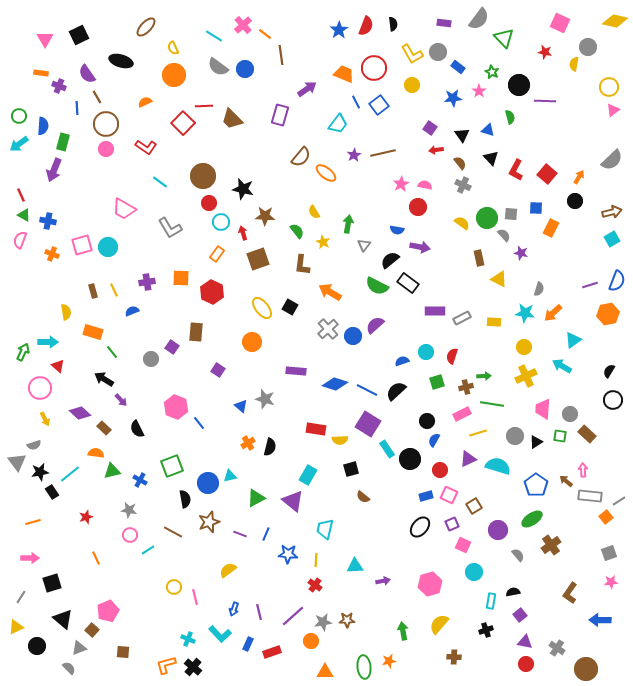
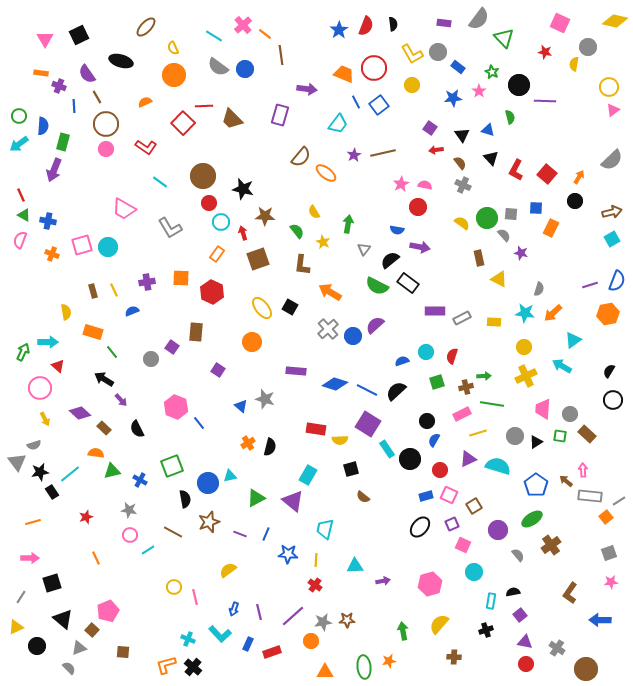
purple arrow at (307, 89): rotated 42 degrees clockwise
blue line at (77, 108): moved 3 px left, 2 px up
gray triangle at (364, 245): moved 4 px down
